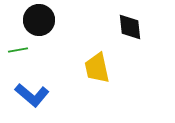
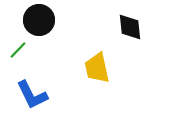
green line: rotated 36 degrees counterclockwise
blue L-shape: rotated 24 degrees clockwise
